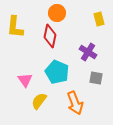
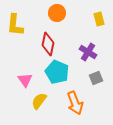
yellow L-shape: moved 2 px up
red diamond: moved 2 px left, 8 px down
gray square: rotated 32 degrees counterclockwise
